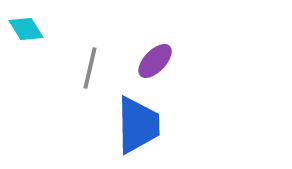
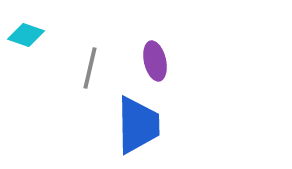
cyan diamond: moved 6 px down; rotated 39 degrees counterclockwise
purple ellipse: rotated 57 degrees counterclockwise
